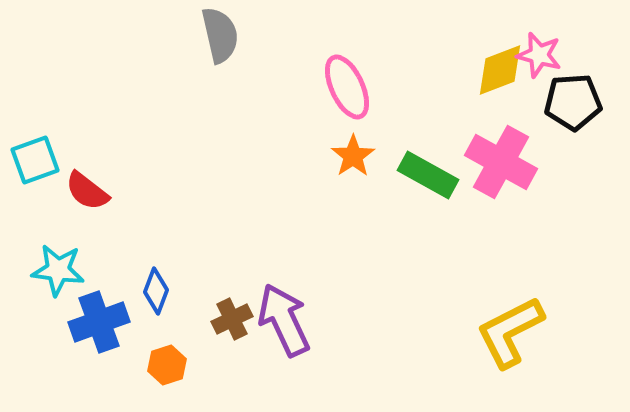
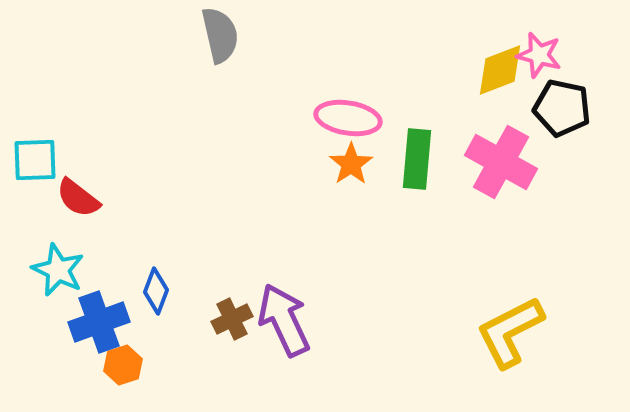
pink ellipse: moved 1 px right, 31 px down; rotated 56 degrees counterclockwise
black pentagon: moved 11 px left, 6 px down; rotated 16 degrees clockwise
orange star: moved 2 px left, 8 px down
cyan square: rotated 18 degrees clockwise
green rectangle: moved 11 px left, 16 px up; rotated 66 degrees clockwise
red semicircle: moved 9 px left, 7 px down
cyan star: rotated 18 degrees clockwise
orange hexagon: moved 44 px left
